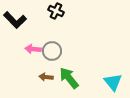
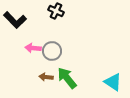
pink arrow: moved 1 px up
green arrow: moved 2 px left
cyan triangle: rotated 18 degrees counterclockwise
